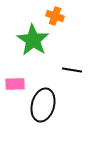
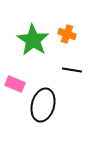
orange cross: moved 12 px right, 18 px down
pink rectangle: rotated 24 degrees clockwise
